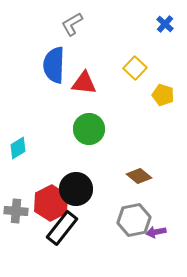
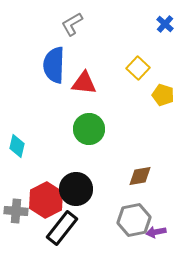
yellow square: moved 3 px right
cyan diamond: moved 1 px left, 2 px up; rotated 45 degrees counterclockwise
brown diamond: moved 1 px right; rotated 50 degrees counterclockwise
red hexagon: moved 5 px left, 3 px up
